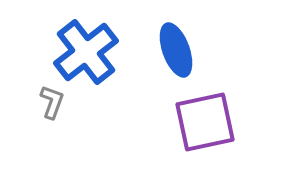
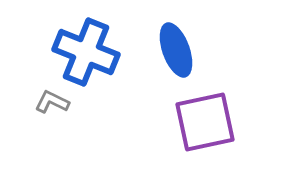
blue cross: rotated 30 degrees counterclockwise
gray L-shape: rotated 84 degrees counterclockwise
